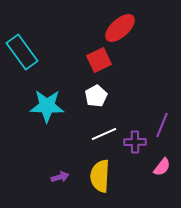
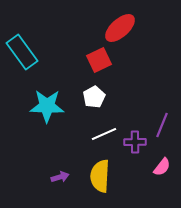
white pentagon: moved 2 px left, 1 px down
